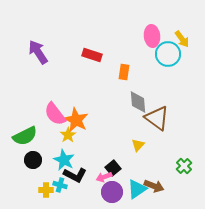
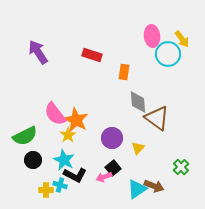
yellow triangle: moved 3 px down
green cross: moved 3 px left, 1 px down
purple circle: moved 54 px up
